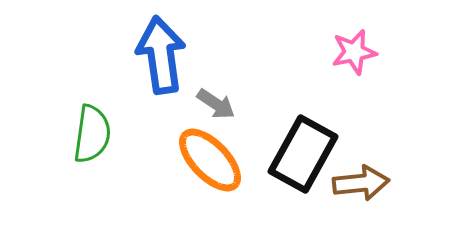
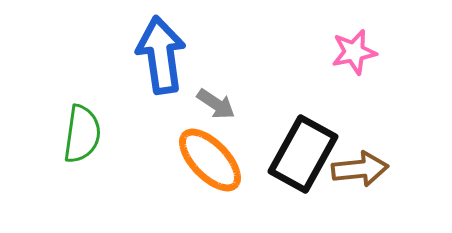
green semicircle: moved 10 px left
brown arrow: moved 1 px left, 14 px up
